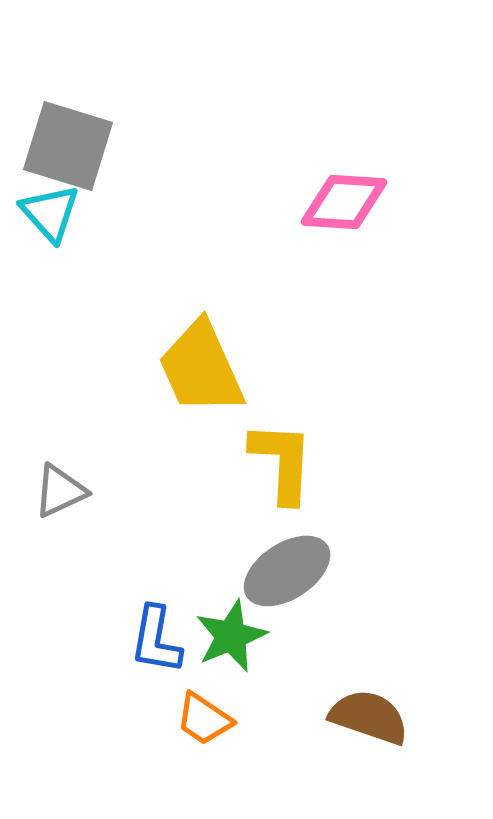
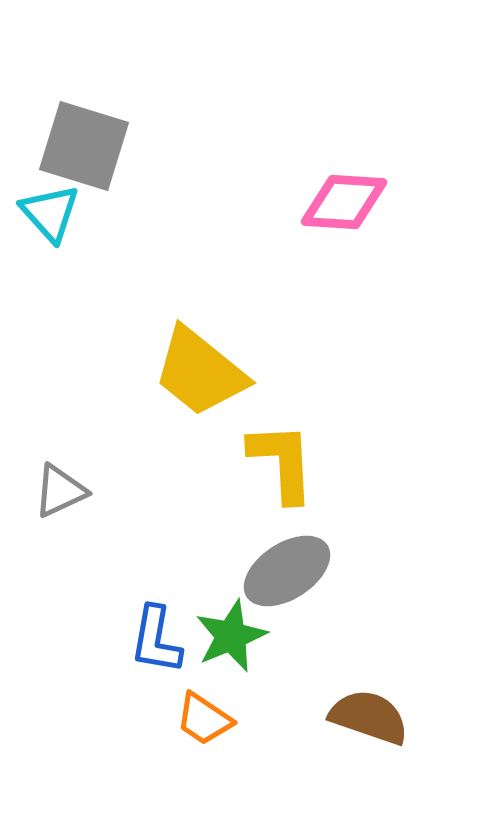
gray square: moved 16 px right
yellow trapezoid: moved 1 px left, 4 px down; rotated 27 degrees counterclockwise
yellow L-shape: rotated 6 degrees counterclockwise
